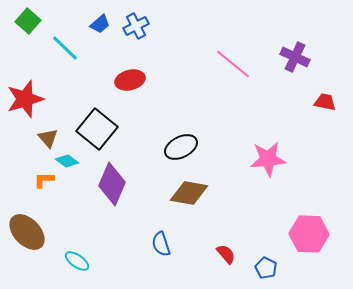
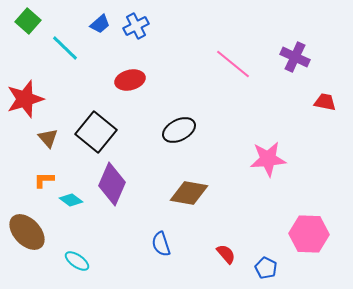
black square: moved 1 px left, 3 px down
black ellipse: moved 2 px left, 17 px up
cyan diamond: moved 4 px right, 39 px down
